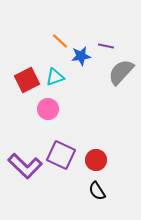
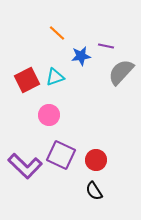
orange line: moved 3 px left, 8 px up
pink circle: moved 1 px right, 6 px down
black semicircle: moved 3 px left
